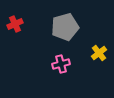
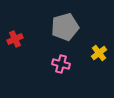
red cross: moved 15 px down
pink cross: rotated 30 degrees clockwise
